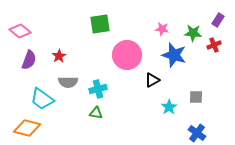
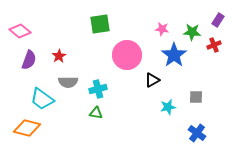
green star: moved 1 px left, 1 px up
blue star: rotated 20 degrees clockwise
cyan star: moved 1 px left; rotated 21 degrees clockwise
